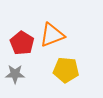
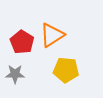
orange triangle: rotated 12 degrees counterclockwise
red pentagon: moved 1 px up
